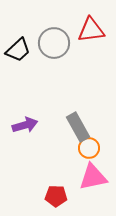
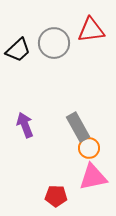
purple arrow: rotated 95 degrees counterclockwise
